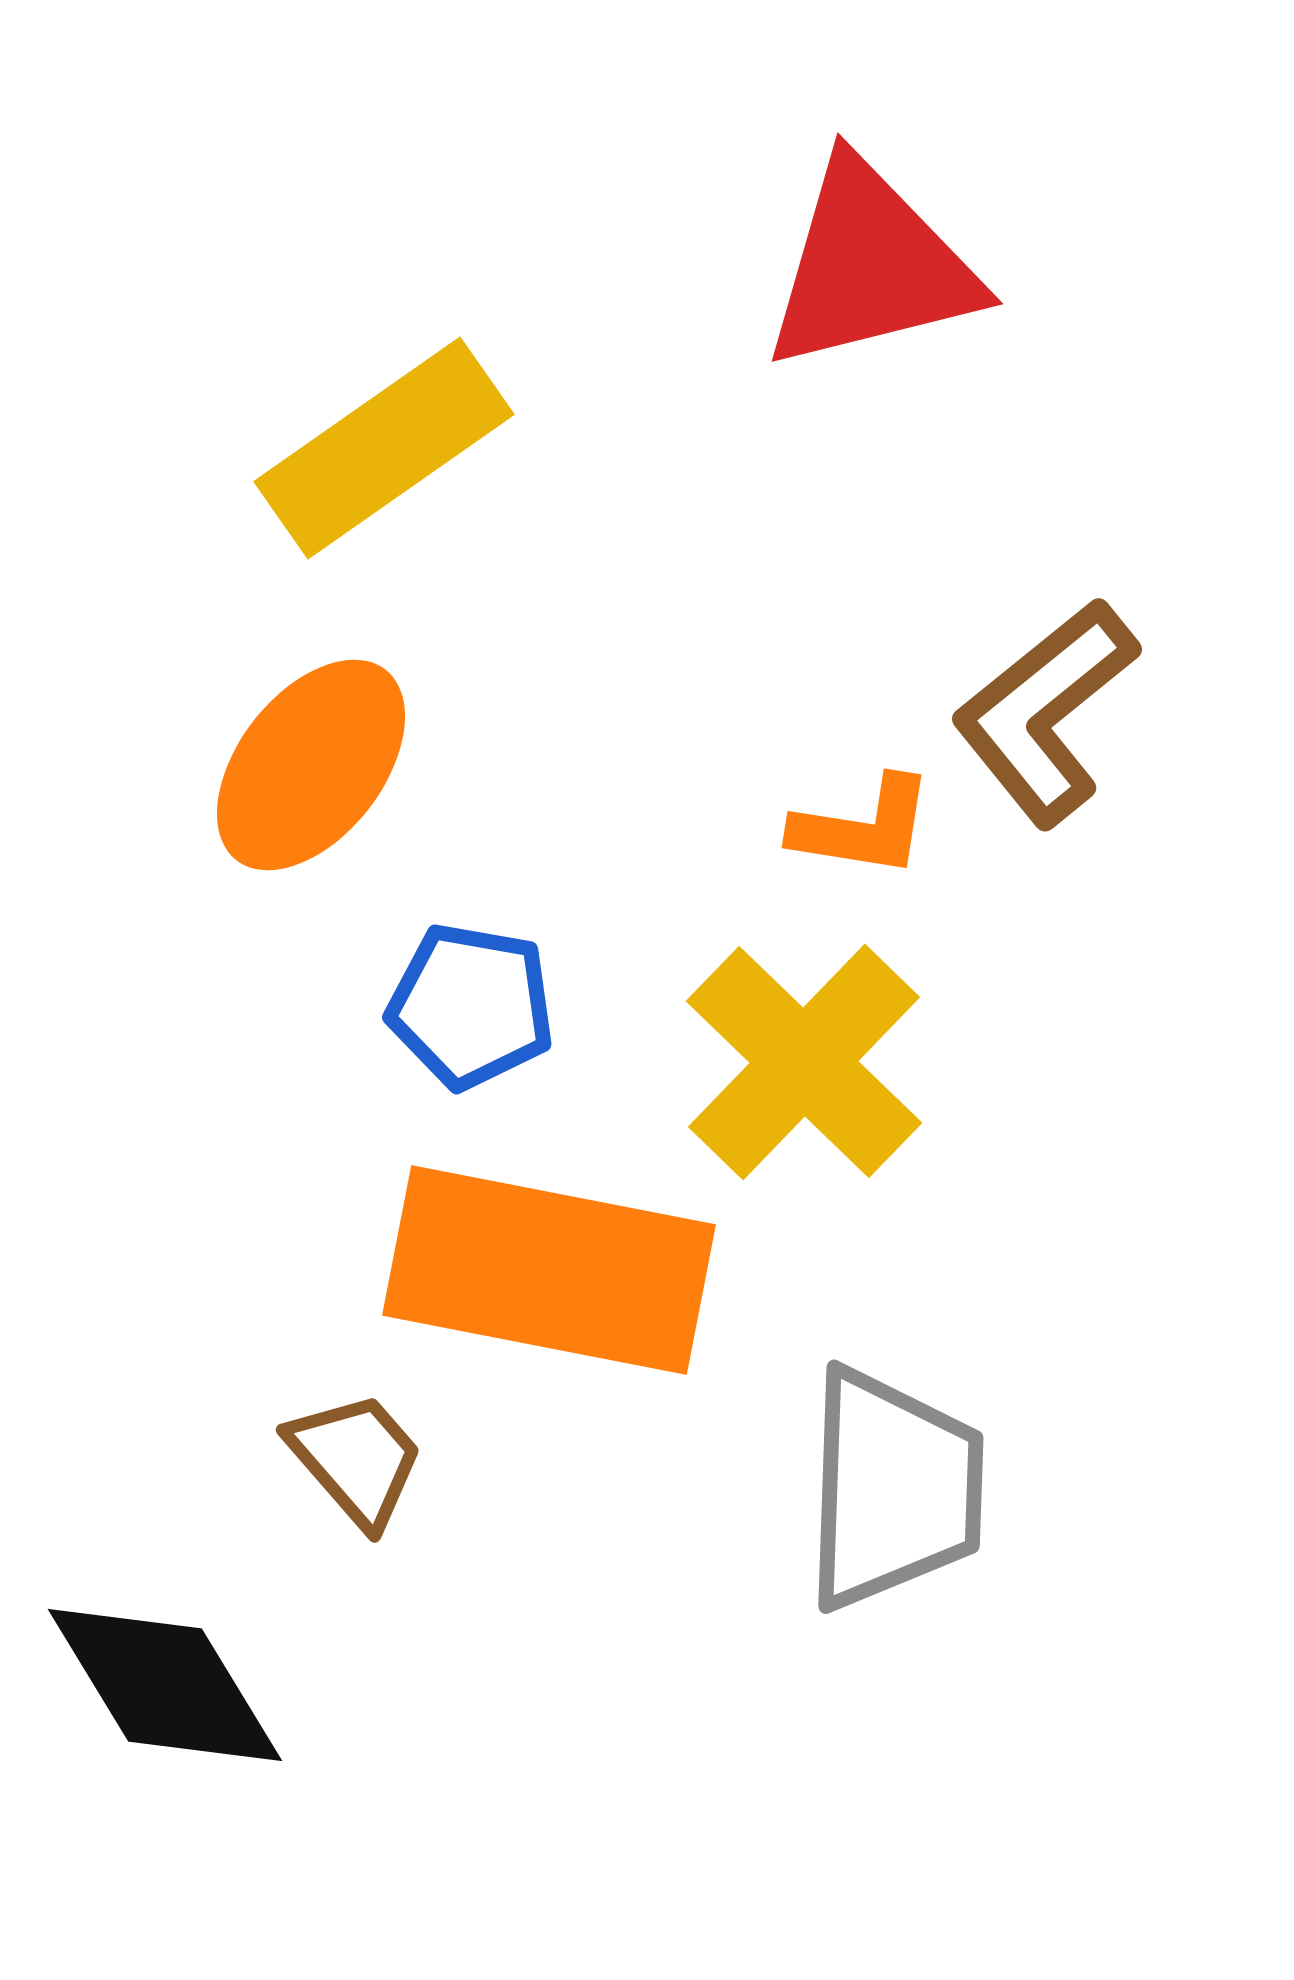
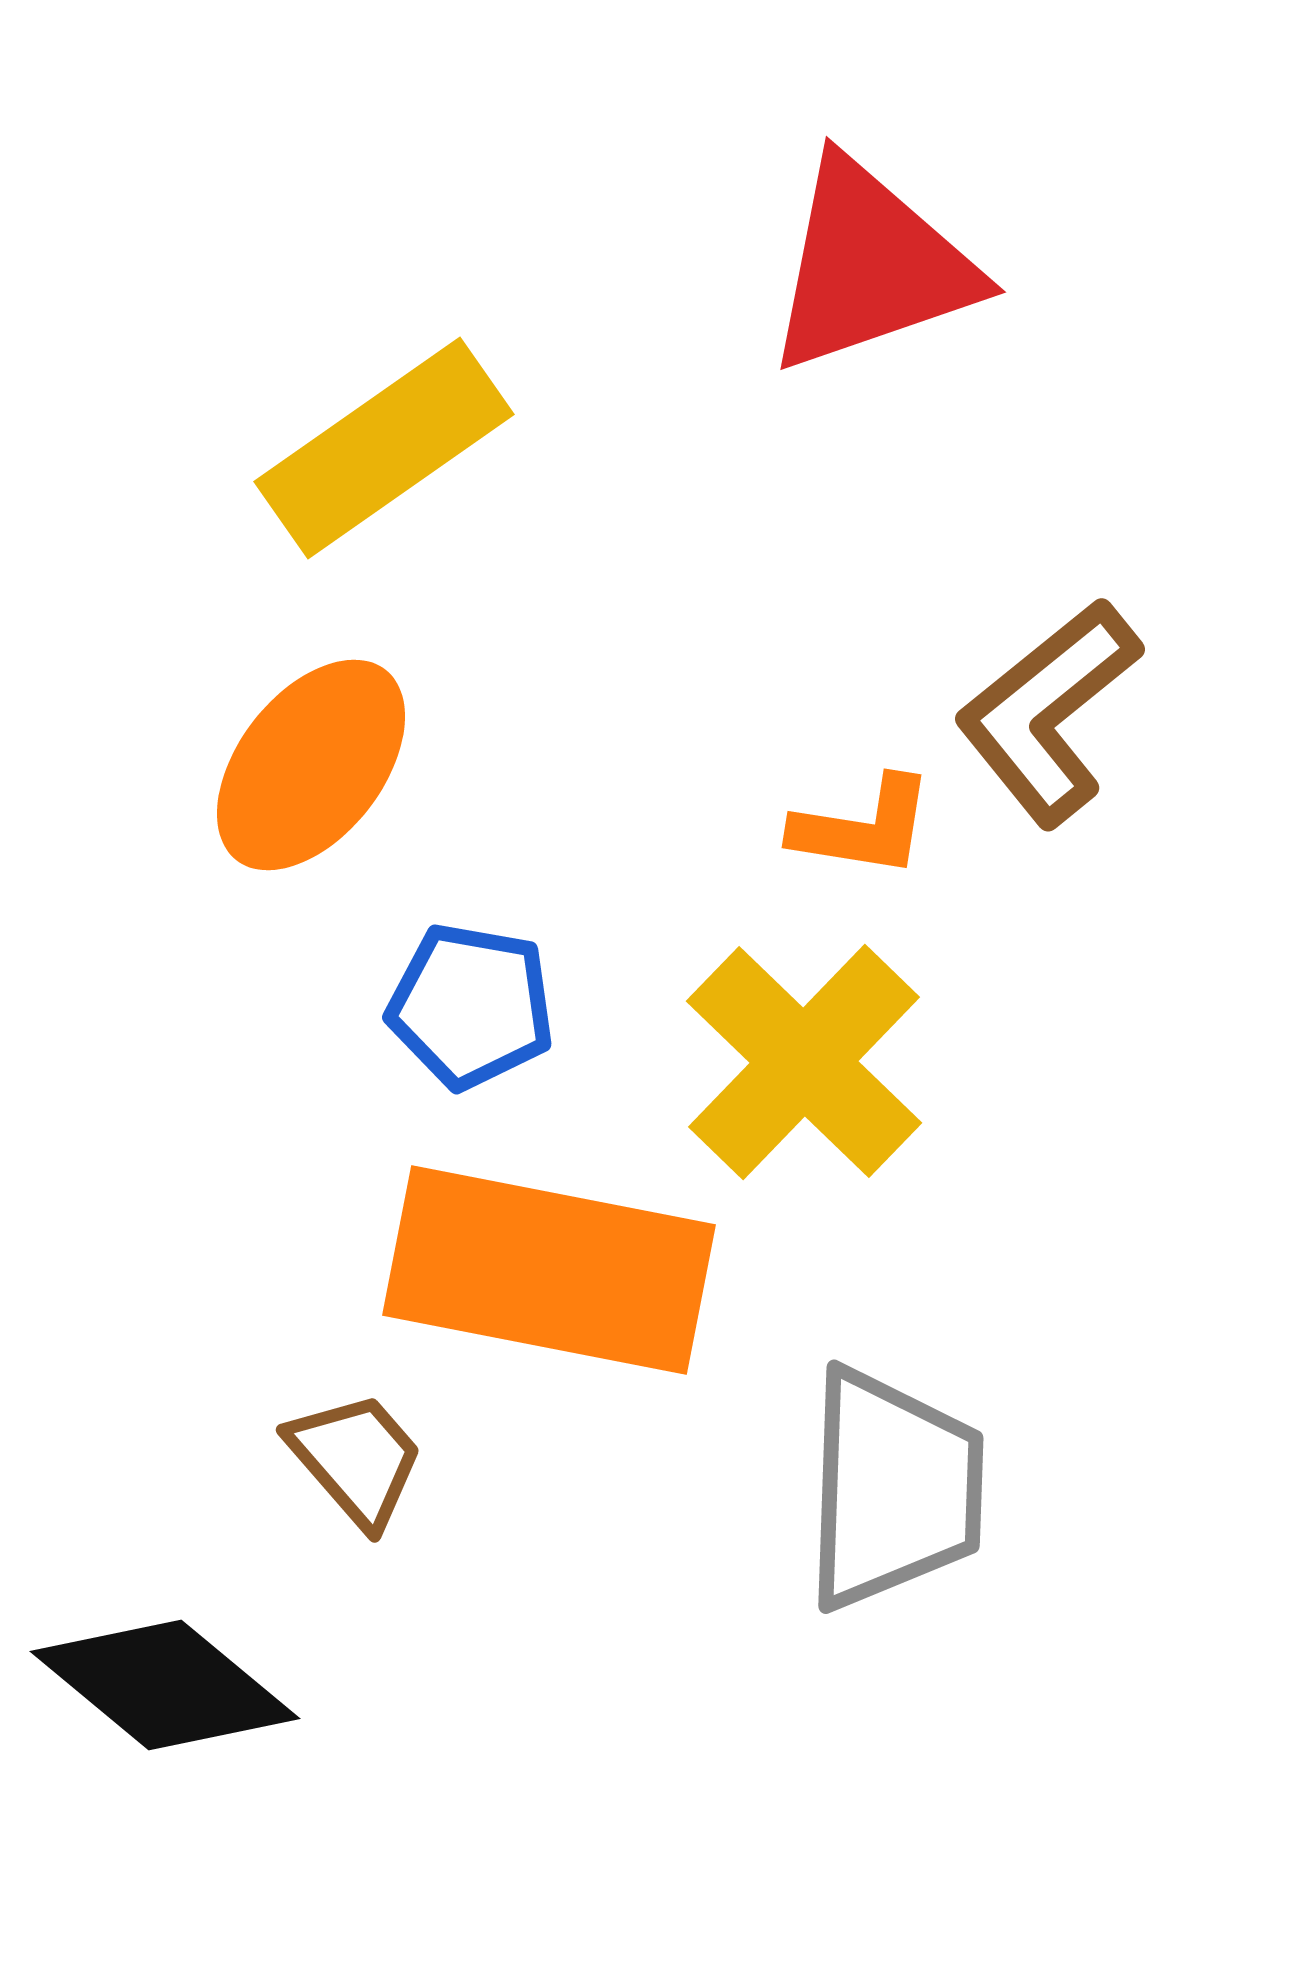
red triangle: rotated 5 degrees counterclockwise
brown L-shape: moved 3 px right
black diamond: rotated 19 degrees counterclockwise
